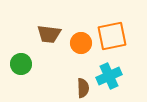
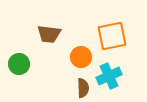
orange circle: moved 14 px down
green circle: moved 2 px left
